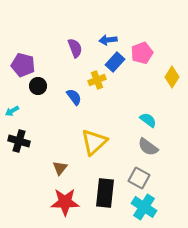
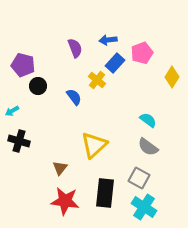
blue rectangle: moved 1 px down
yellow cross: rotated 30 degrees counterclockwise
yellow triangle: moved 3 px down
red star: moved 1 px up; rotated 8 degrees clockwise
